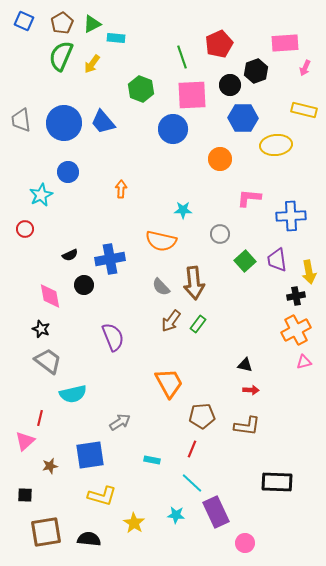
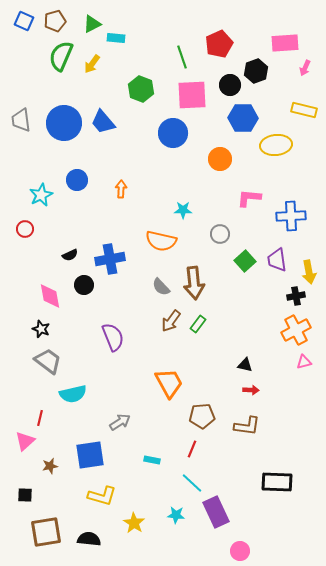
brown pentagon at (62, 23): moved 7 px left, 2 px up; rotated 15 degrees clockwise
blue circle at (173, 129): moved 4 px down
blue circle at (68, 172): moved 9 px right, 8 px down
pink circle at (245, 543): moved 5 px left, 8 px down
